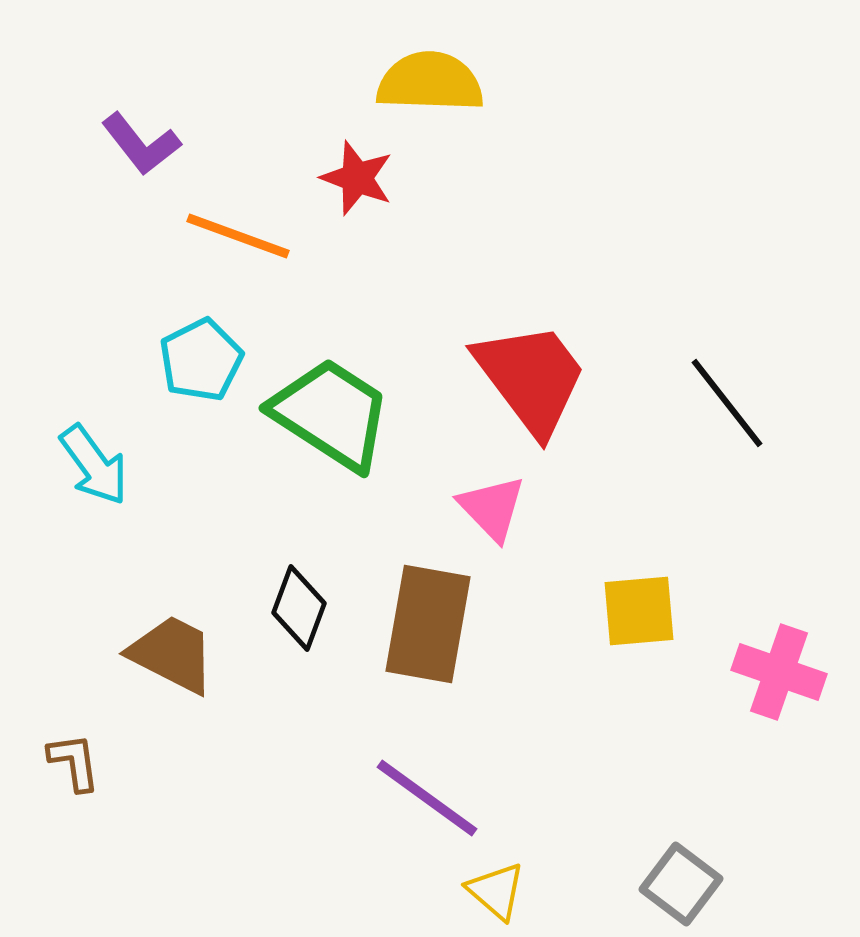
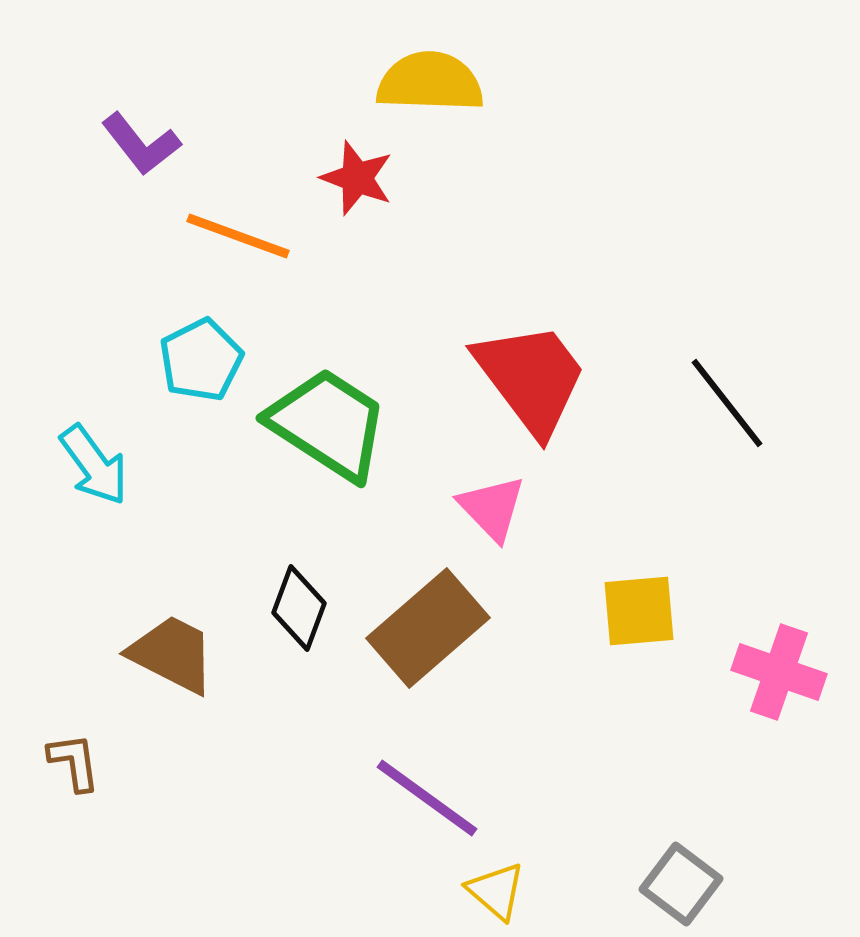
green trapezoid: moved 3 px left, 10 px down
brown rectangle: moved 4 px down; rotated 39 degrees clockwise
